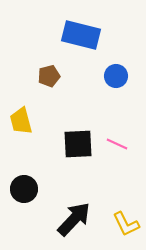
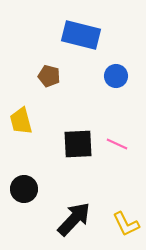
brown pentagon: rotated 30 degrees clockwise
